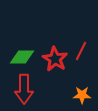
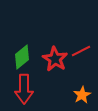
red line: rotated 36 degrees clockwise
green diamond: rotated 40 degrees counterclockwise
orange star: rotated 30 degrees counterclockwise
